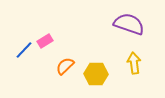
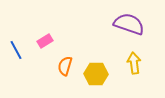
blue line: moved 8 px left; rotated 72 degrees counterclockwise
orange semicircle: rotated 30 degrees counterclockwise
